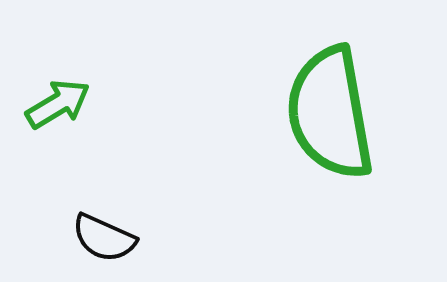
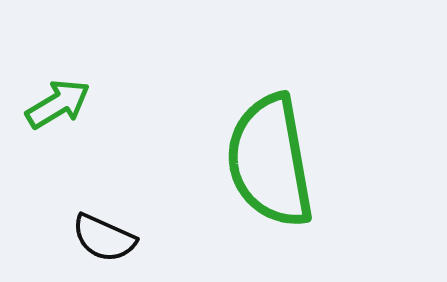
green semicircle: moved 60 px left, 48 px down
